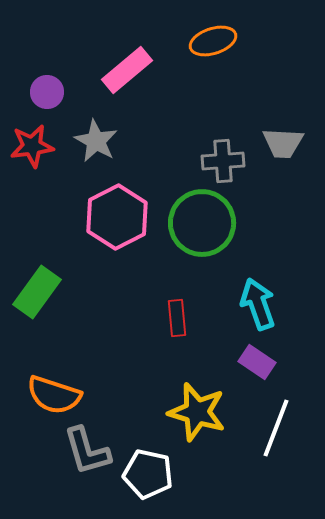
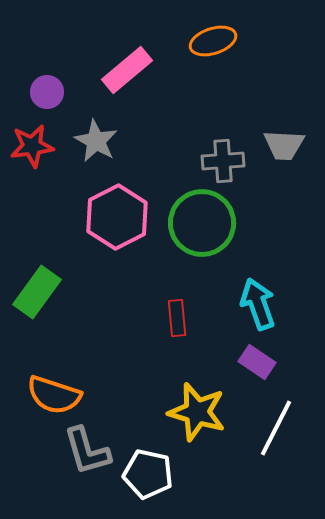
gray trapezoid: moved 1 px right, 2 px down
white line: rotated 6 degrees clockwise
